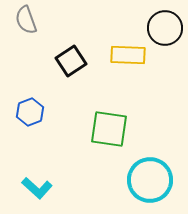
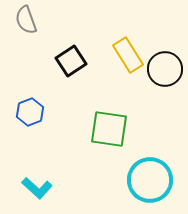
black circle: moved 41 px down
yellow rectangle: rotated 56 degrees clockwise
